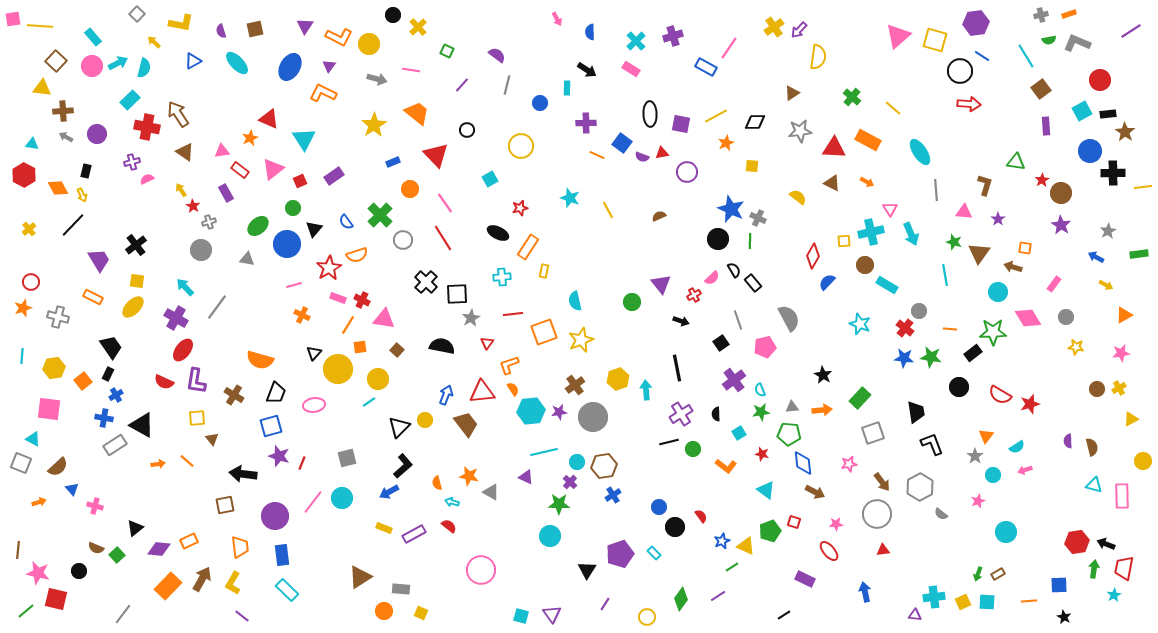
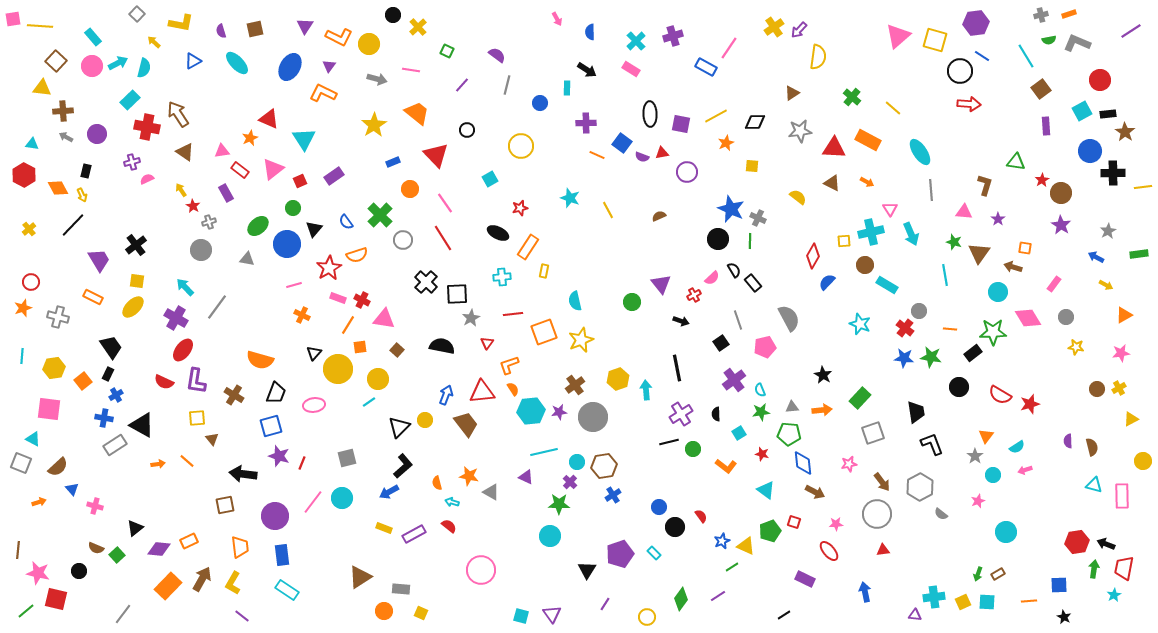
gray line at (936, 190): moved 5 px left
cyan rectangle at (287, 590): rotated 10 degrees counterclockwise
